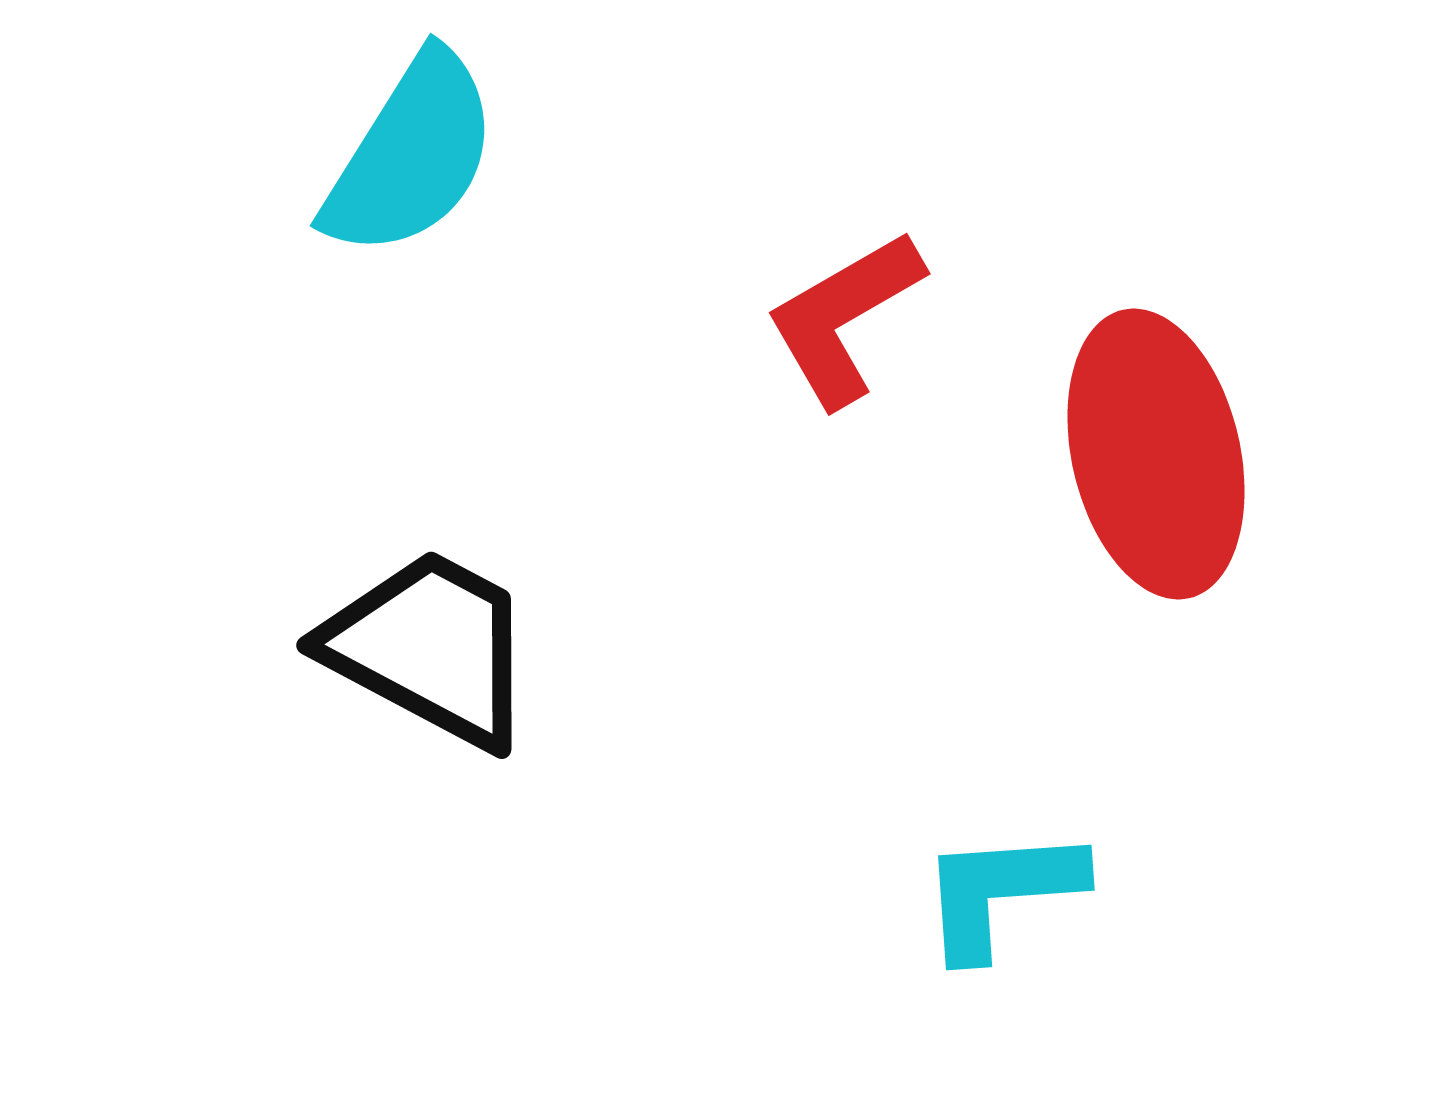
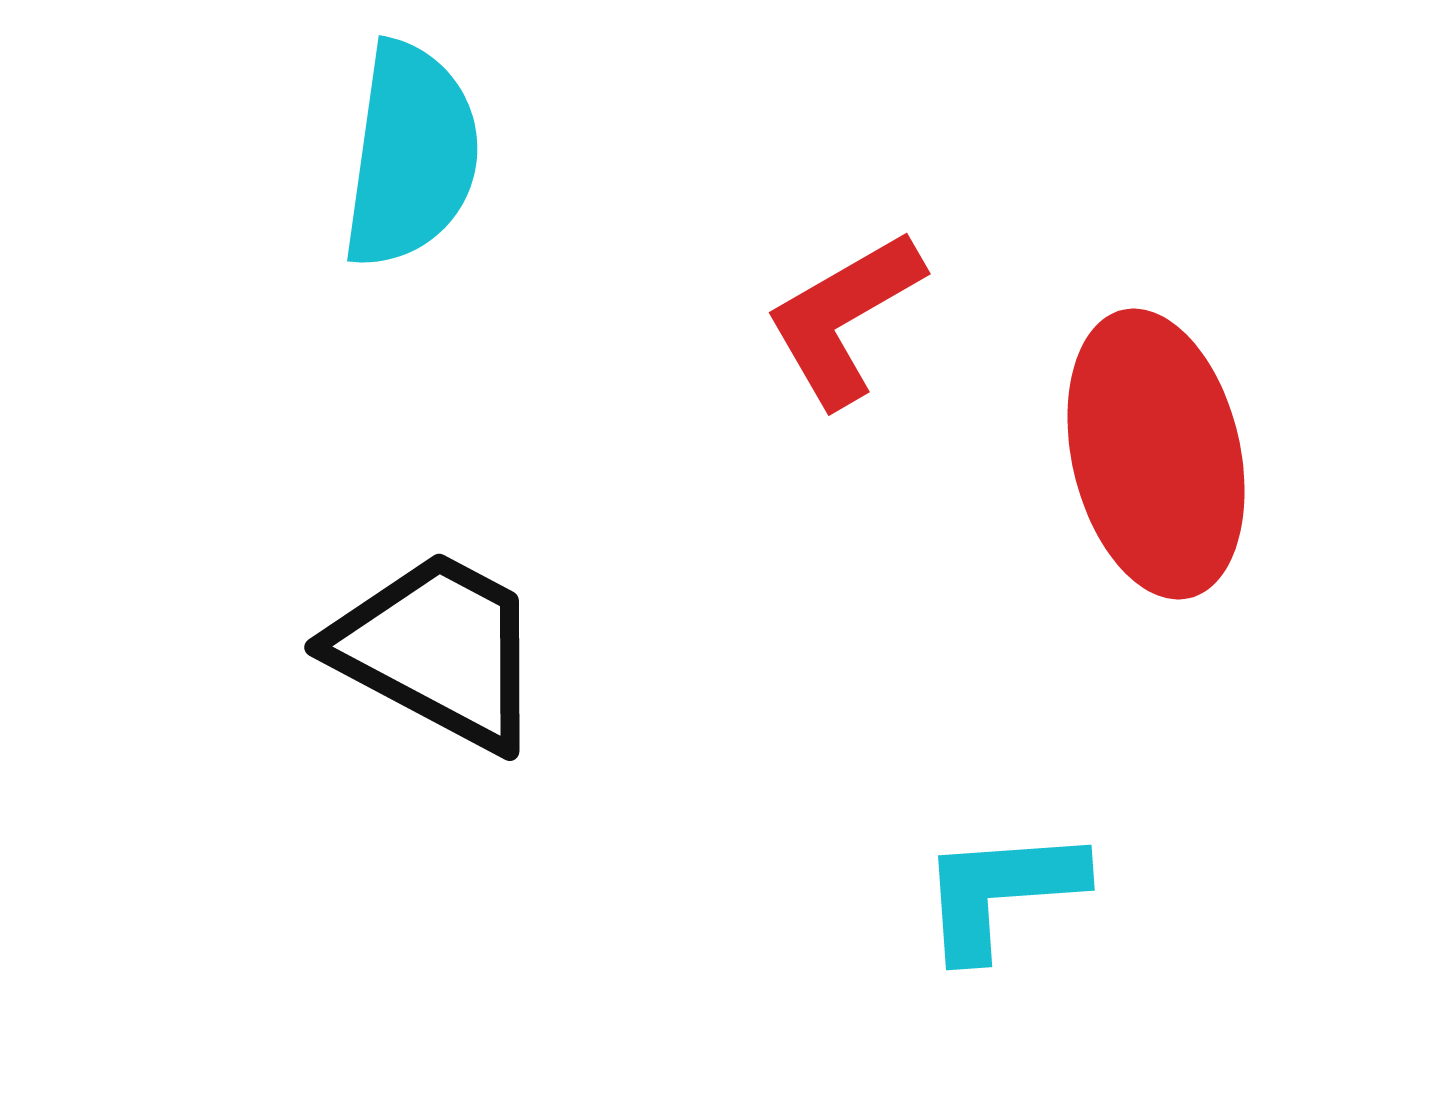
cyan semicircle: rotated 24 degrees counterclockwise
black trapezoid: moved 8 px right, 2 px down
